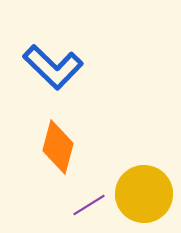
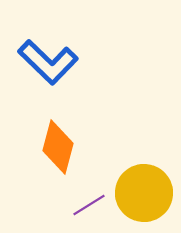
blue L-shape: moved 5 px left, 5 px up
yellow circle: moved 1 px up
